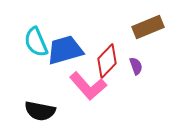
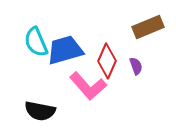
red diamond: rotated 20 degrees counterclockwise
